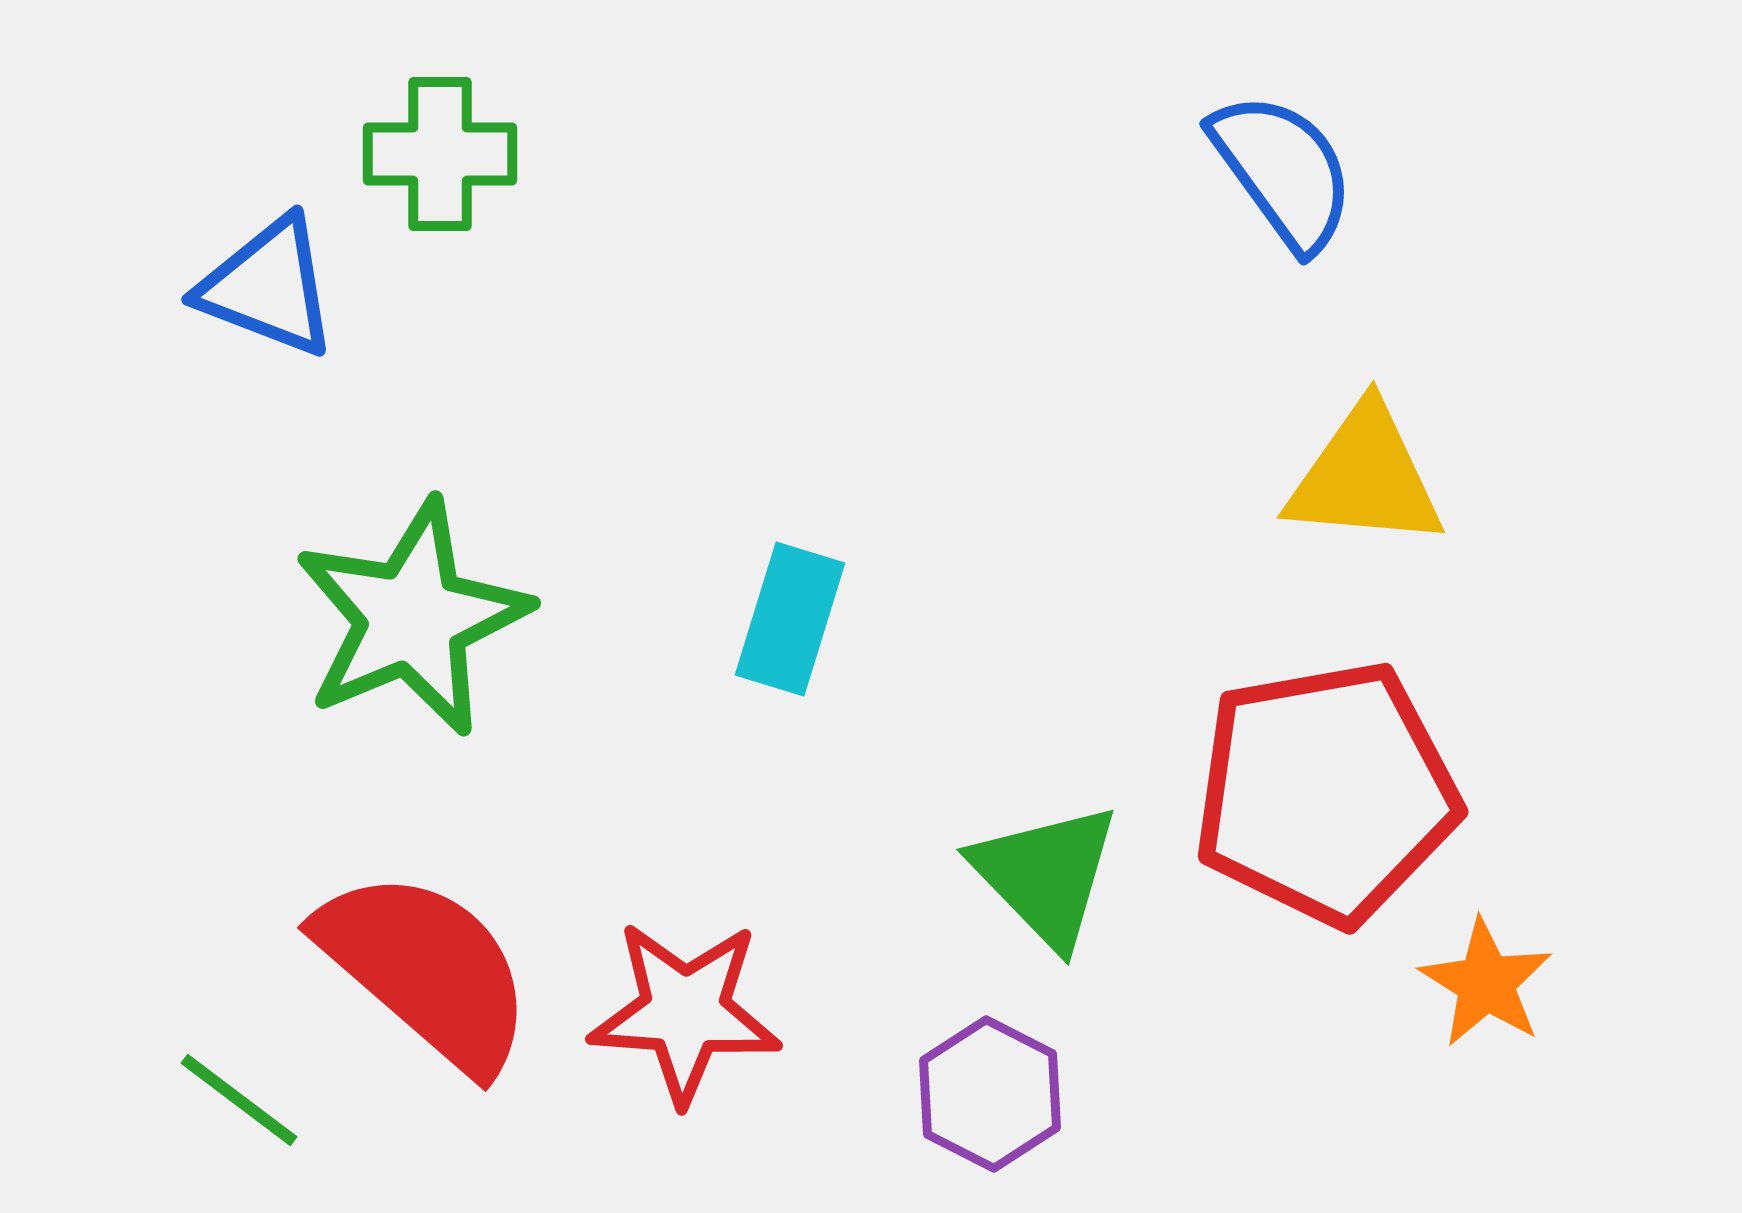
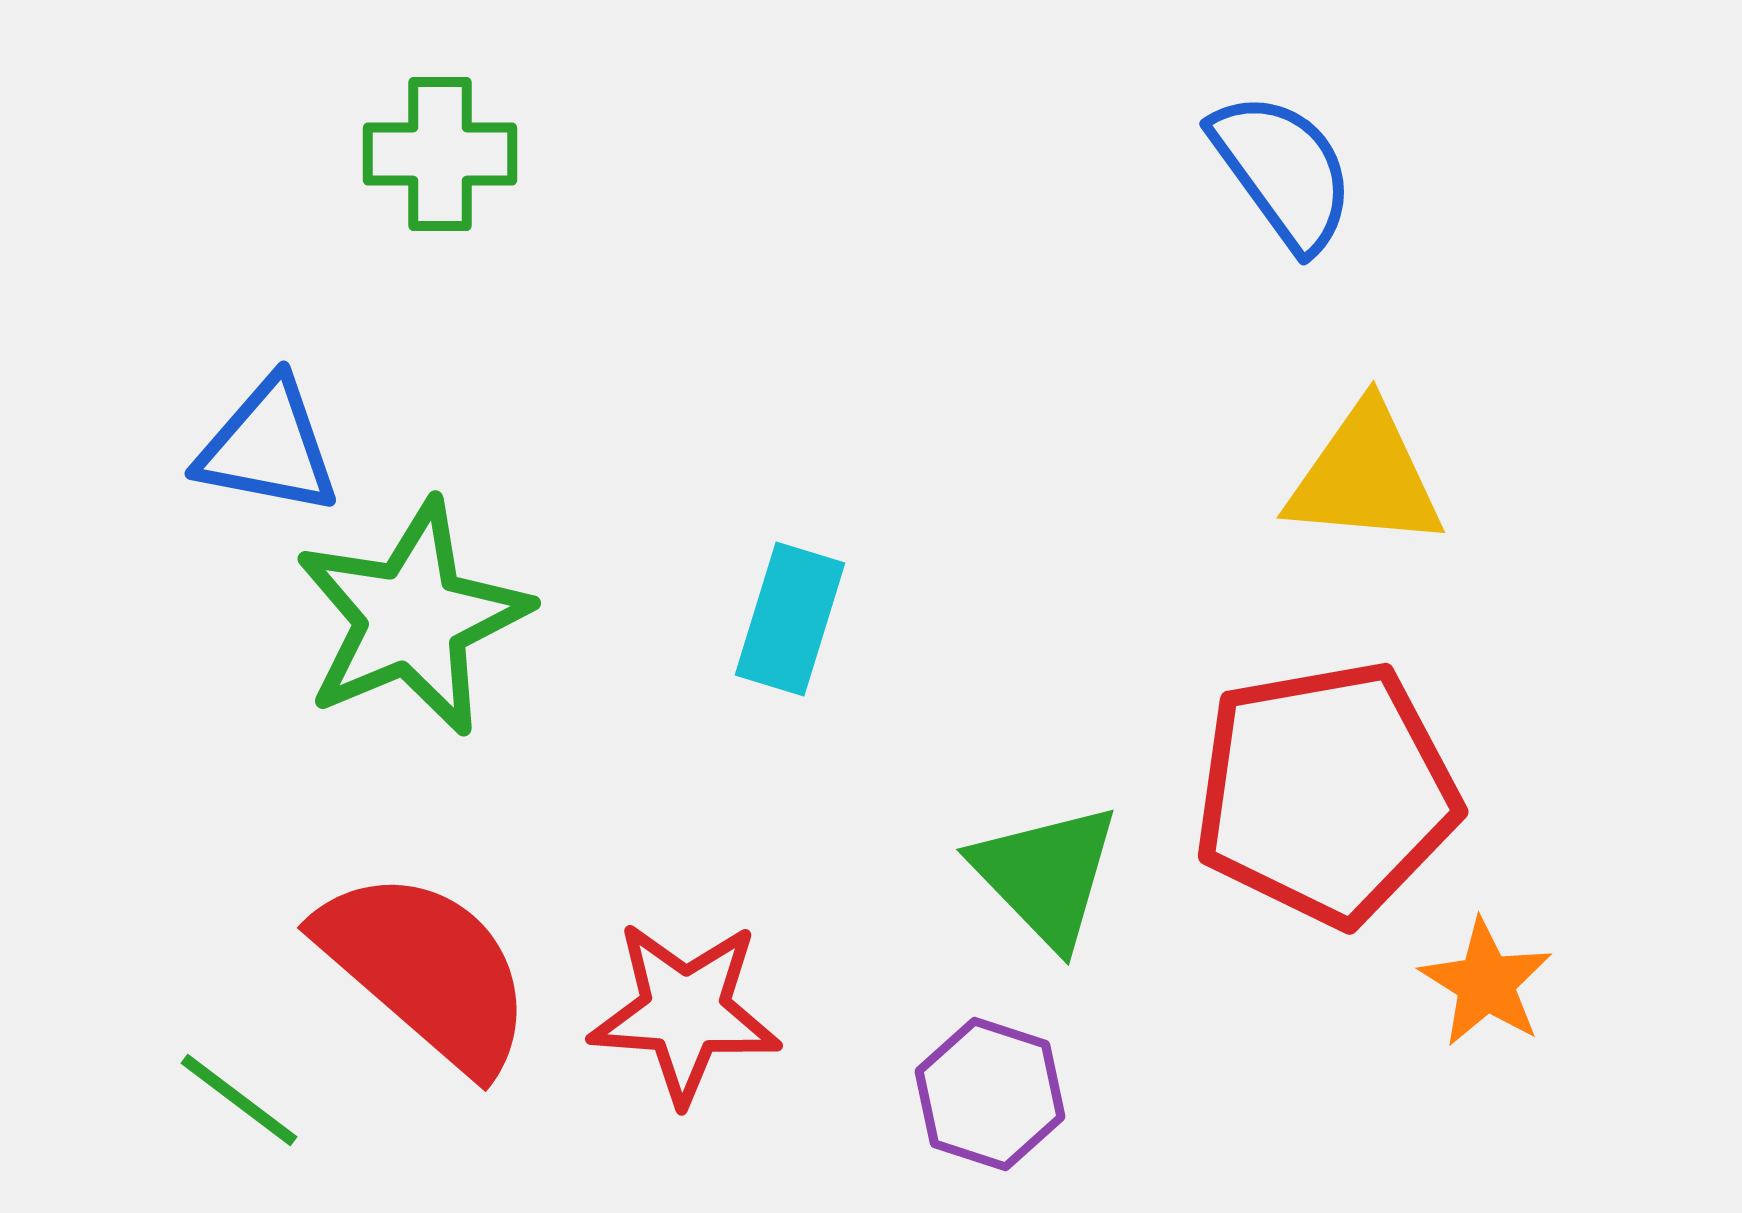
blue triangle: moved 160 px down; rotated 10 degrees counterclockwise
purple hexagon: rotated 9 degrees counterclockwise
